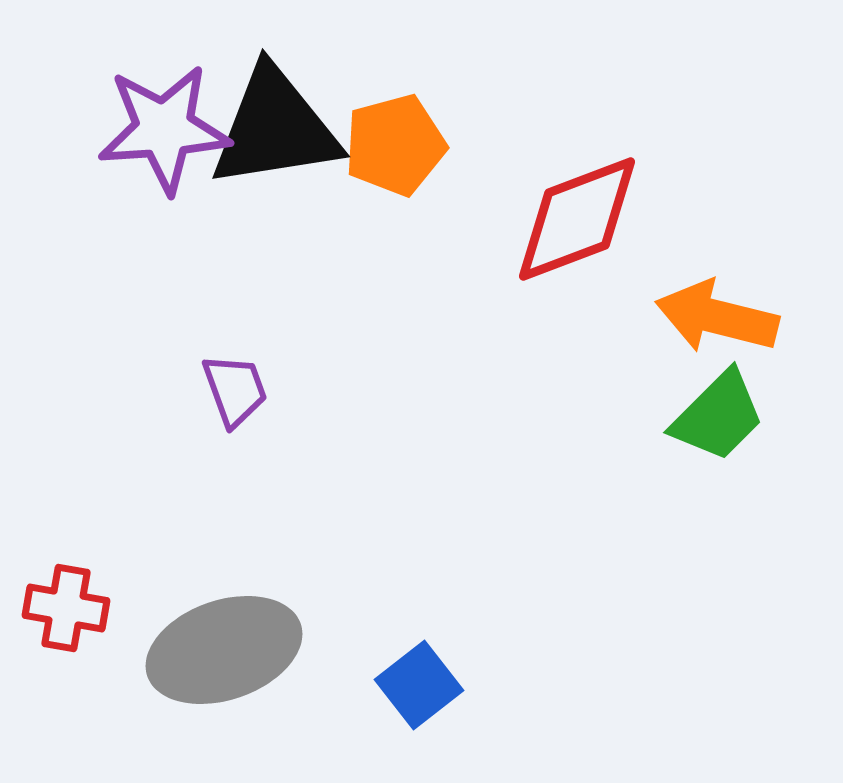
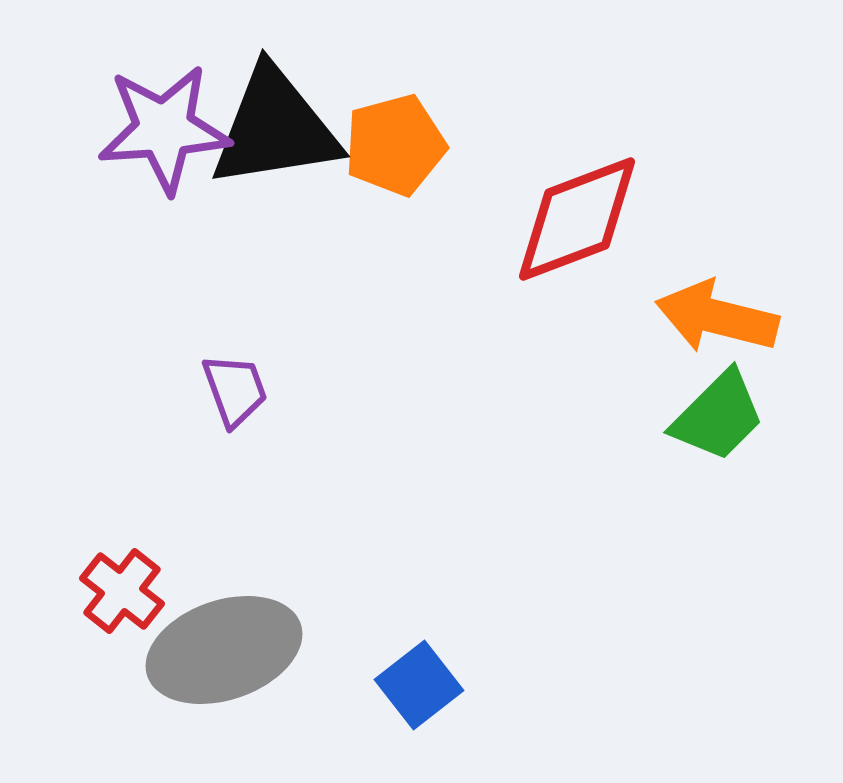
red cross: moved 56 px right, 17 px up; rotated 28 degrees clockwise
